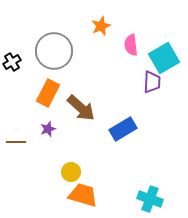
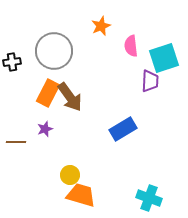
pink semicircle: moved 1 px down
cyan square: rotated 12 degrees clockwise
black cross: rotated 24 degrees clockwise
purple trapezoid: moved 2 px left, 1 px up
brown arrow: moved 11 px left, 11 px up; rotated 12 degrees clockwise
purple star: moved 3 px left
yellow circle: moved 1 px left, 3 px down
orange trapezoid: moved 2 px left
cyan cross: moved 1 px left, 1 px up
